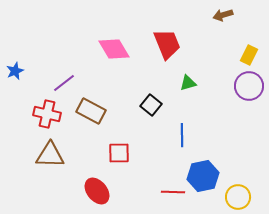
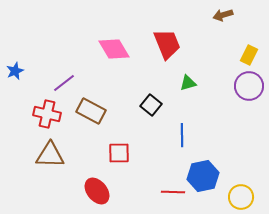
yellow circle: moved 3 px right
